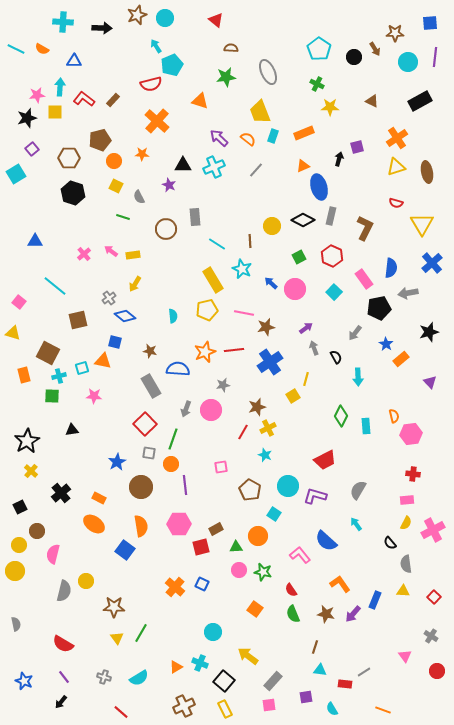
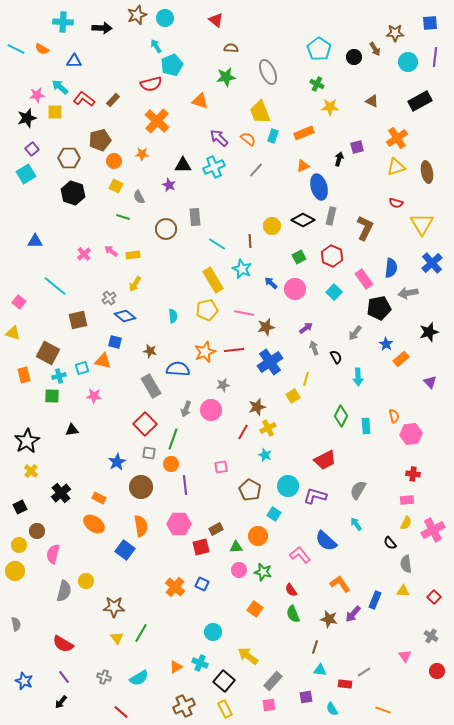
cyan arrow at (60, 87): rotated 54 degrees counterclockwise
cyan square at (16, 174): moved 10 px right
brown star at (326, 614): moved 3 px right, 5 px down
